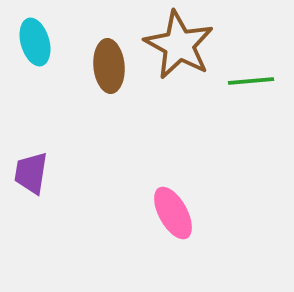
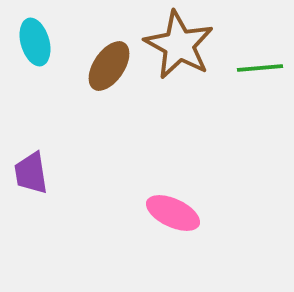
brown ellipse: rotated 39 degrees clockwise
green line: moved 9 px right, 13 px up
purple trapezoid: rotated 18 degrees counterclockwise
pink ellipse: rotated 36 degrees counterclockwise
